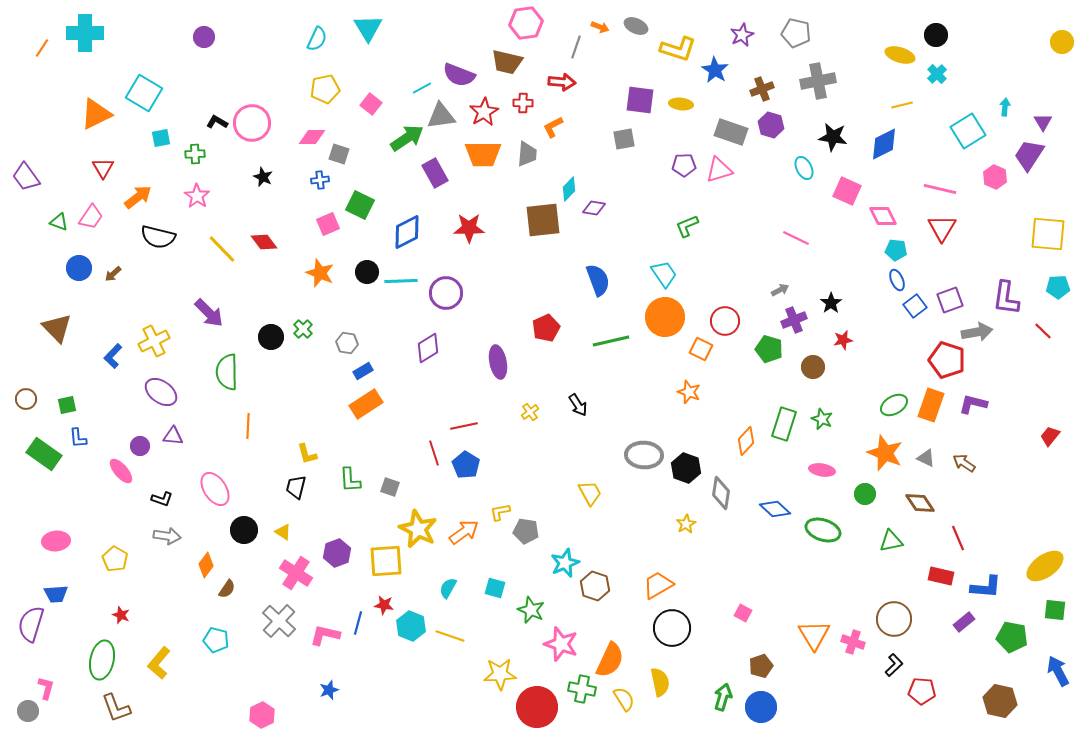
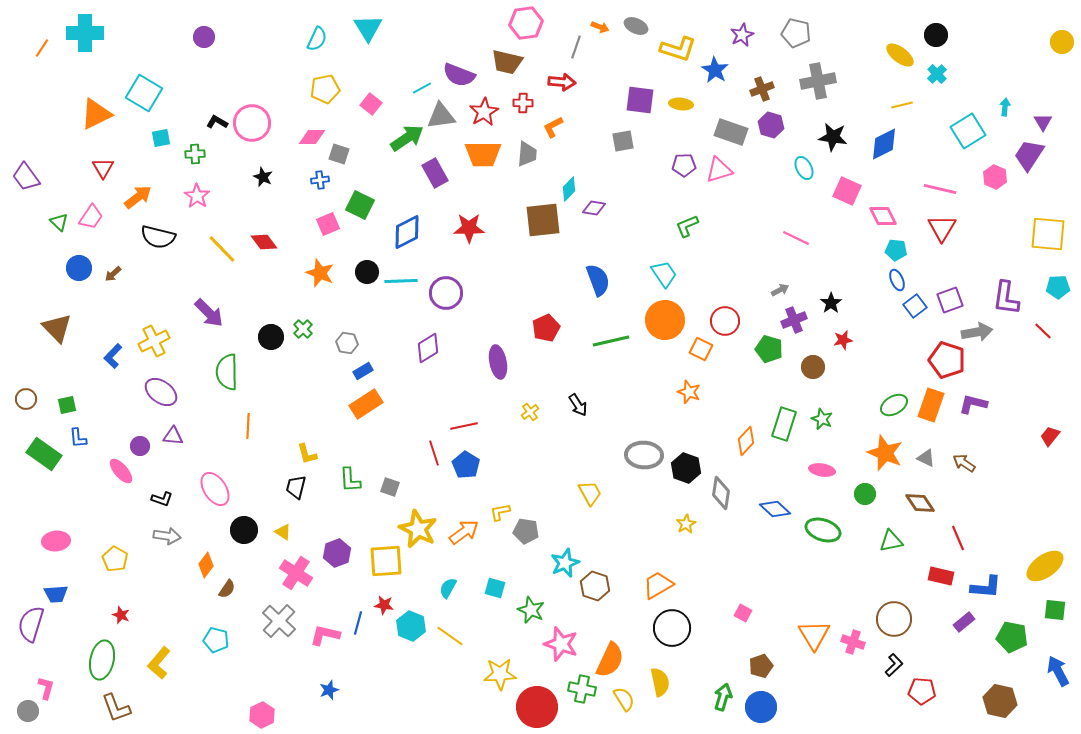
yellow ellipse at (900, 55): rotated 20 degrees clockwise
gray square at (624, 139): moved 1 px left, 2 px down
green triangle at (59, 222): rotated 24 degrees clockwise
orange circle at (665, 317): moved 3 px down
yellow line at (450, 636): rotated 16 degrees clockwise
